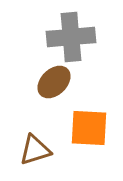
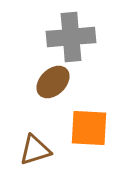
brown ellipse: moved 1 px left
